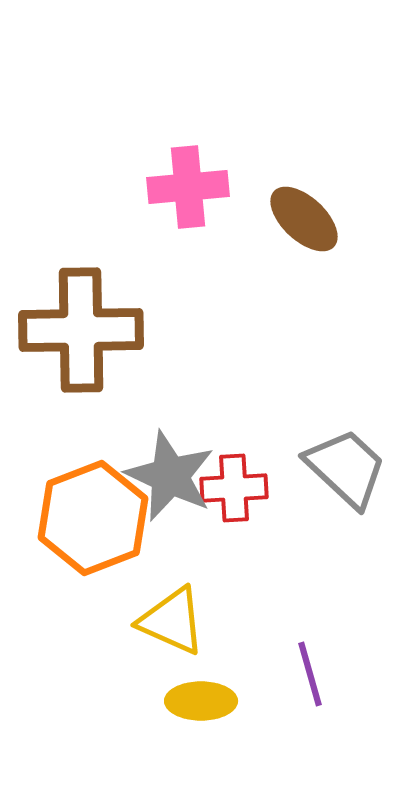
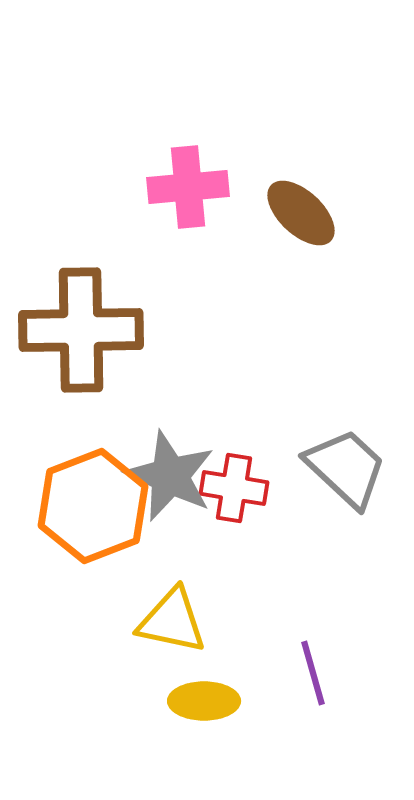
brown ellipse: moved 3 px left, 6 px up
red cross: rotated 12 degrees clockwise
orange hexagon: moved 12 px up
yellow triangle: rotated 12 degrees counterclockwise
purple line: moved 3 px right, 1 px up
yellow ellipse: moved 3 px right
